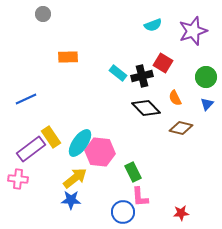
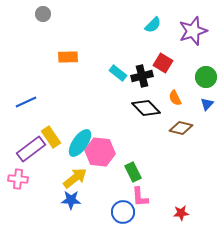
cyan semicircle: rotated 24 degrees counterclockwise
blue line: moved 3 px down
